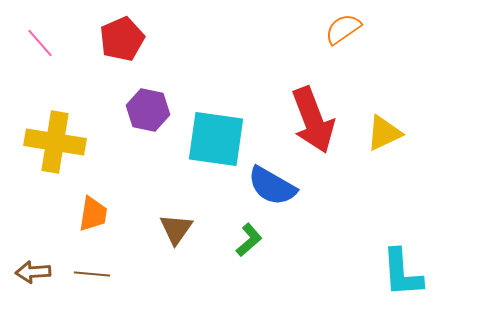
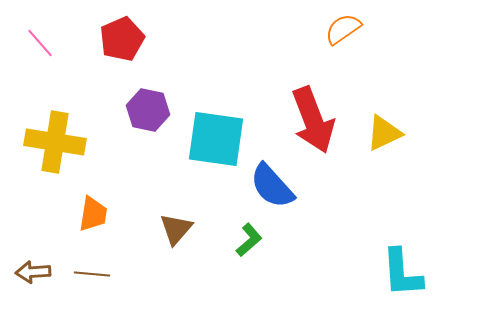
blue semicircle: rotated 18 degrees clockwise
brown triangle: rotated 6 degrees clockwise
